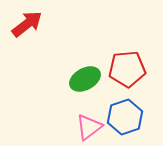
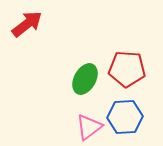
red pentagon: rotated 9 degrees clockwise
green ellipse: rotated 32 degrees counterclockwise
blue hexagon: rotated 16 degrees clockwise
